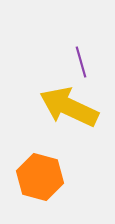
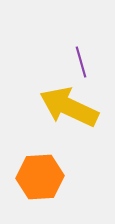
orange hexagon: rotated 18 degrees counterclockwise
